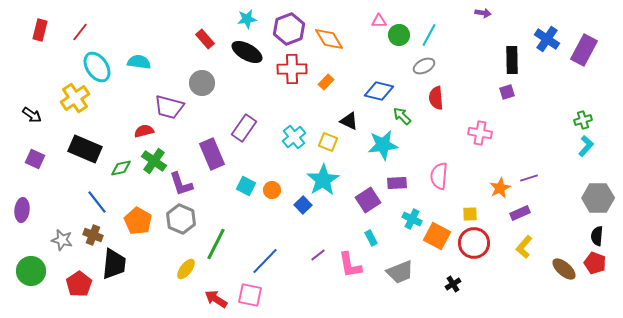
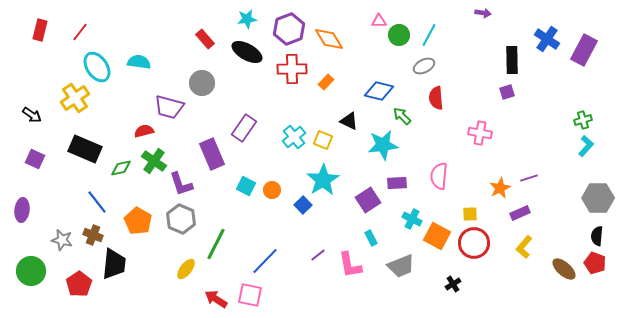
yellow square at (328, 142): moved 5 px left, 2 px up
gray trapezoid at (400, 272): moved 1 px right, 6 px up
